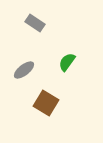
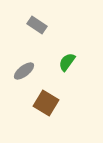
gray rectangle: moved 2 px right, 2 px down
gray ellipse: moved 1 px down
